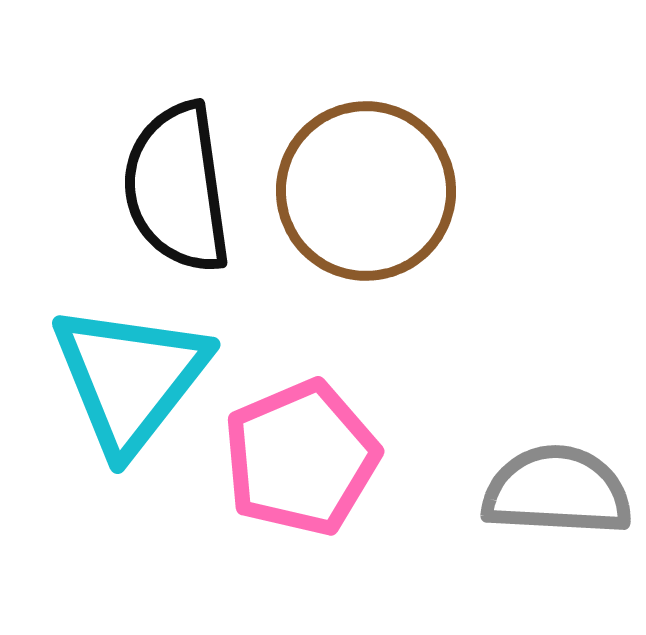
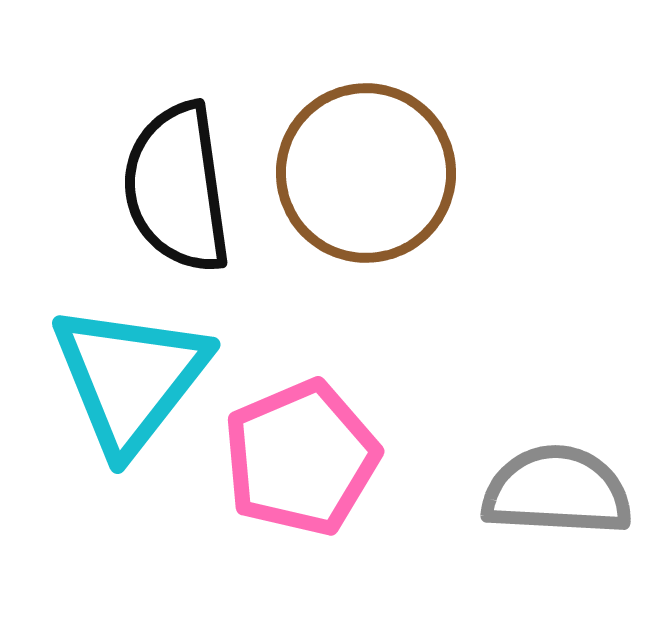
brown circle: moved 18 px up
